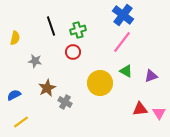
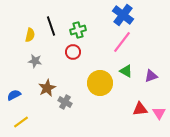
yellow semicircle: moved 15 px right, 3 px up
